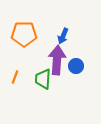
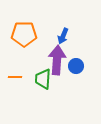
orange line: rotated 72 degrees clockwise
